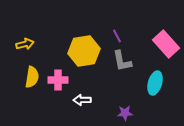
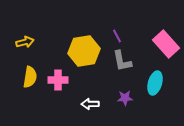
yellow arrow: moved 2 px up
yellow semicircle: moved 2 px left
white arrow: moved 8 px right, 4 px down
purple star: moved 15 px up
